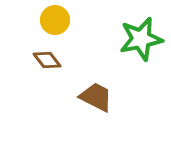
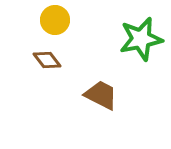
brown trapezoid: moved 5 px right, 2 px up
